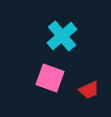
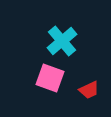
cyan cross: moved 5 px down
